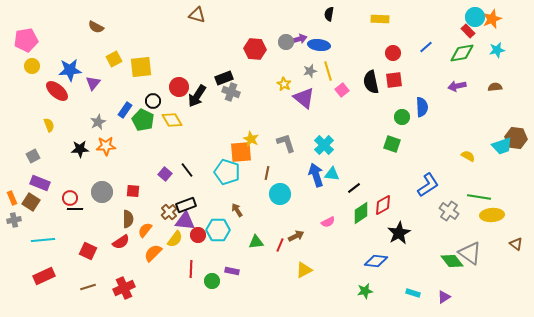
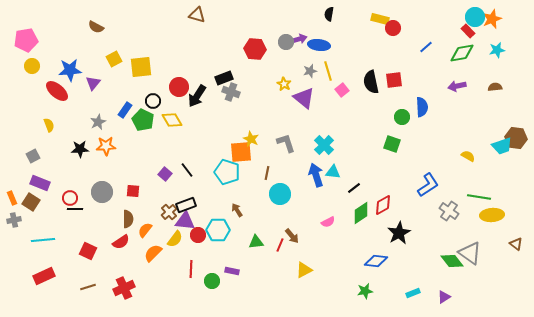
yellow rectangle at (380, 19): rotated 12 degrees clockwise
red circle at (393, 53): moved 25 px up
cyan triangle at (332, 174): moved 1 px right, 2 px up
brown arrow at (296, 236): moved 4 px left; rotated 77 degrees clockwise
cyan rectangle at (413, 293): rotated 40 degrees counterclockwise
